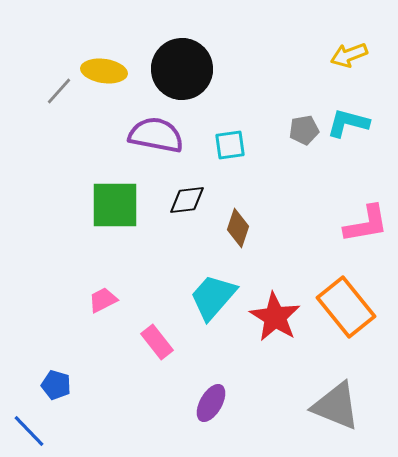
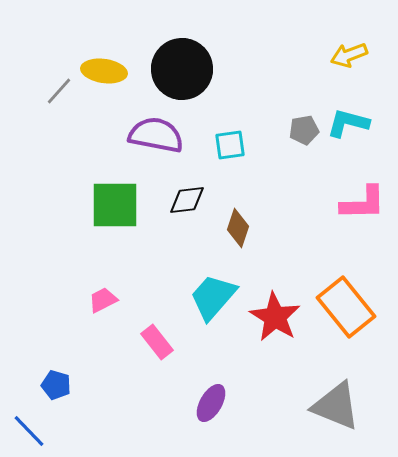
pink L-shape: moved 3 px left, 21 px up; rotated 9 degrees clockwise
